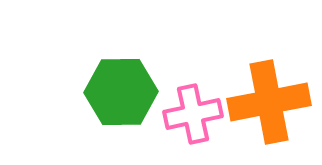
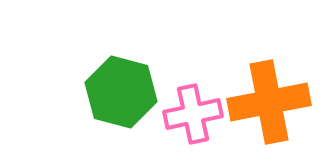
green hexagon: rotated 16 degrees clockwise
